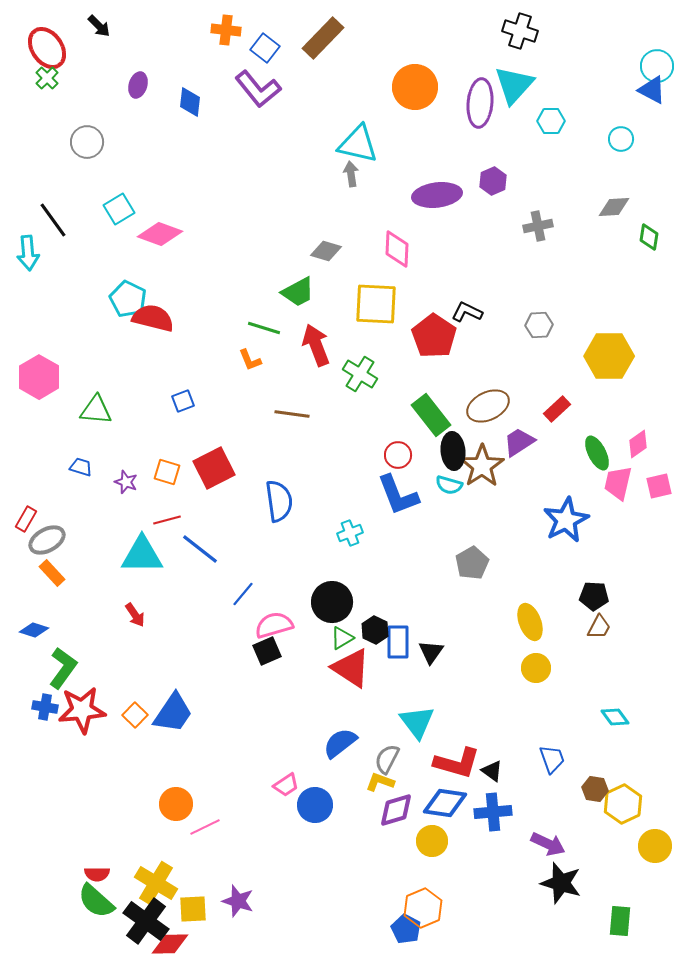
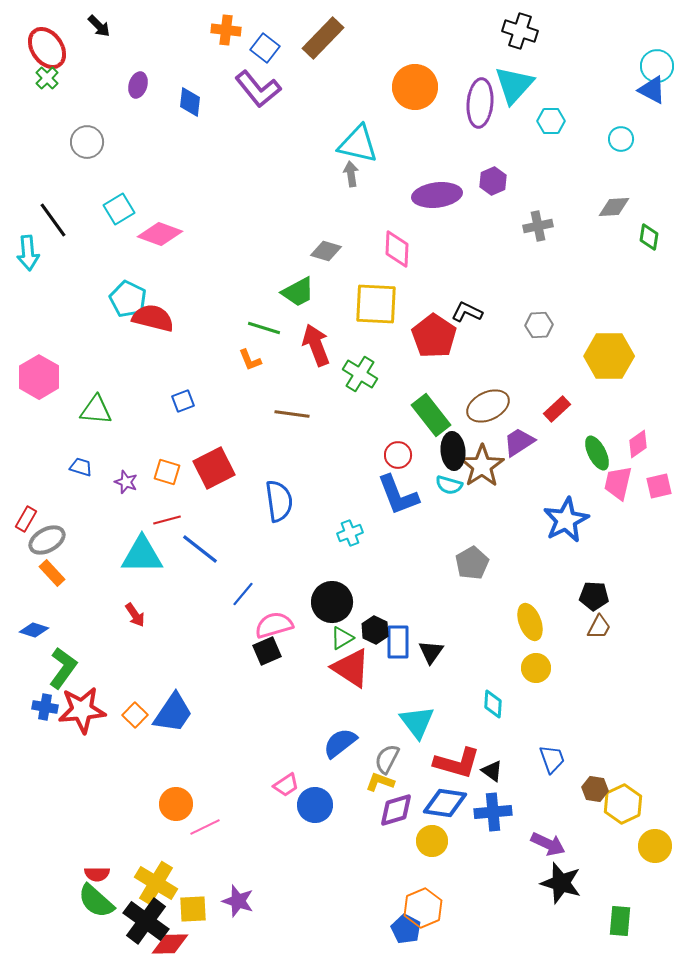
cyan diamond at (615, 717): moved 122 px left, 13 px up; rotated 40 degrees clockwise
